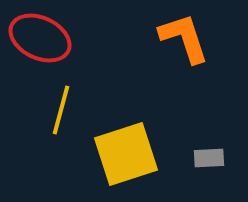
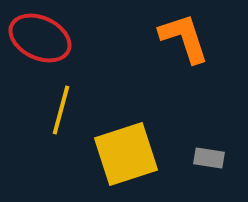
gray rectangle: rotated 12 degrees clockwise
